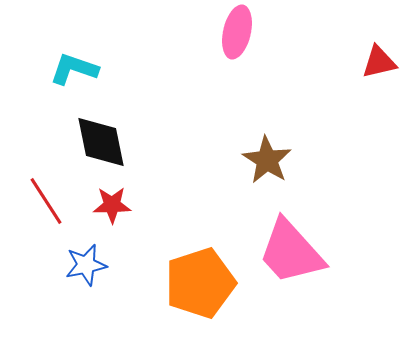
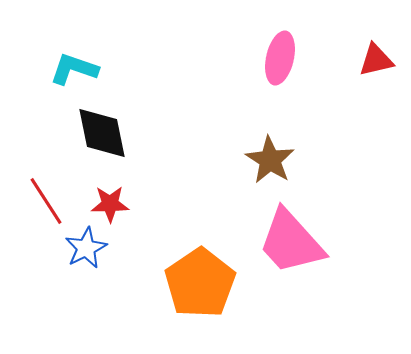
pink ellipse: moved 43 px right, 26 px down
red triangle: moved 3 px left, 2 px up
black diamond: moved 1 px right, 9 px up
brown star: moved 3 px right
red star: moved 2 px left, 1 px up
pink trapezoid: moved 10 px up
blue star: moved 17 px up; rotated 15 degrees counterclockwise
orange pentagon: rotated 16 degrees counterclockwise
